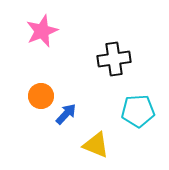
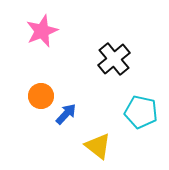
black cross: rotated 32 degrees counterclockwise
cyan pentagon: moved 3 px right, 1 px down; rotated 16 degrees clockwise
yellow triangle: moved 2 px right, 1 px down; rotated 16 degrees clockwise
